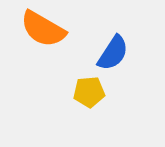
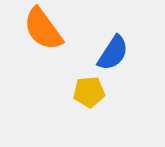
orange semicircle: rotated 24 degrees clockwise
